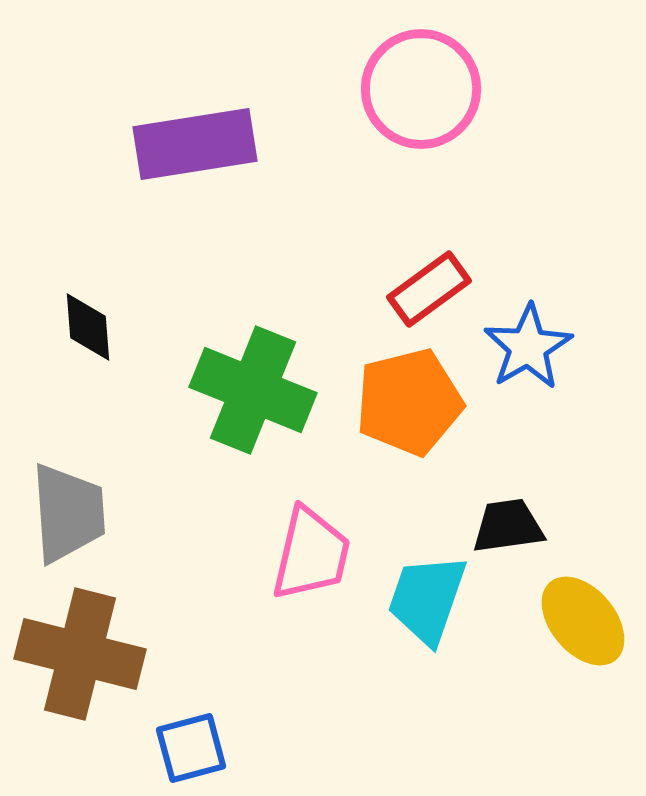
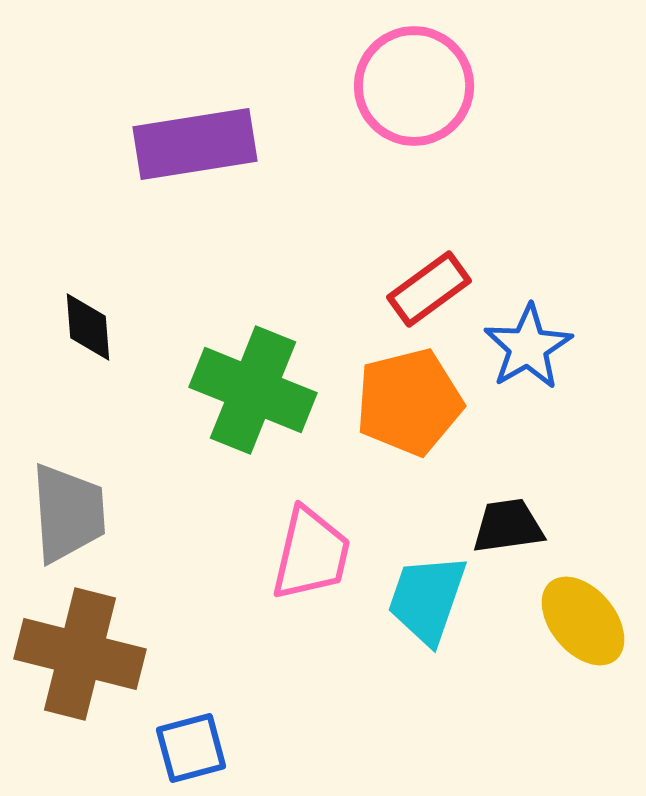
pink circle: moved 7 px left, 3 px up
